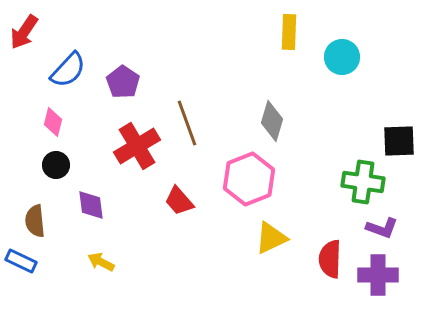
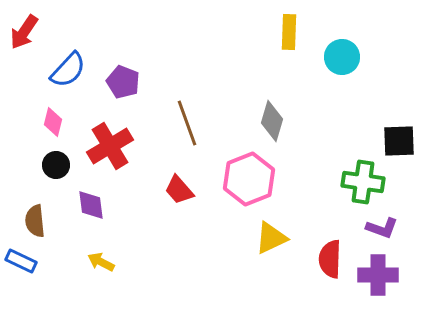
purple pentagon: rotated 12 degrees counterclockwise
red cross: moved 27 px left
red trapezoid: moved 11 px up
